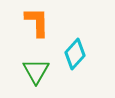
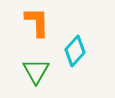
cyan diamond: moved 3 px up
